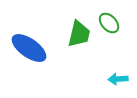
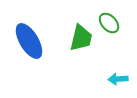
green trapezoid: moved 2 px right, 4 px down
blue ellipse: moved 7 px up; rotated 24 degrees clockwise
